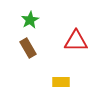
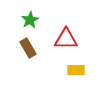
red triangle: moved 10 px left, 2 px up
yellow rectangle: moved 15 px right, 12 px up
